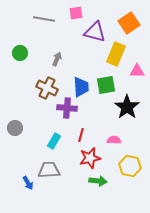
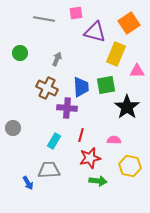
gray circle: moved 2 px left
